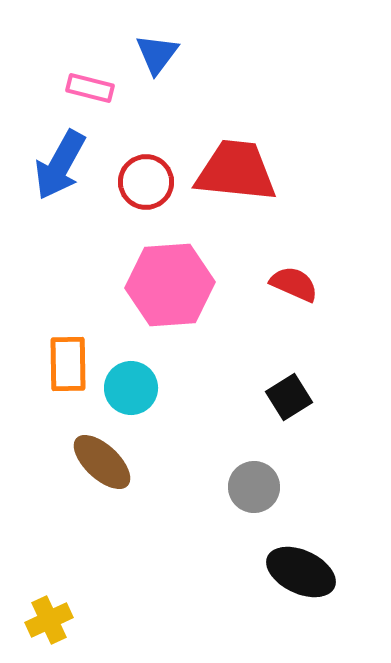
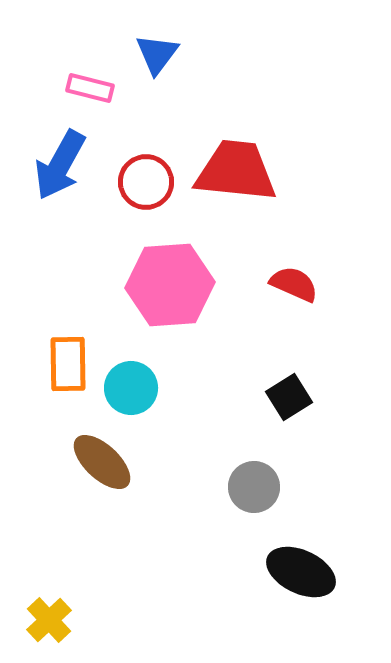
yellow cross: rotated 18 degrees counterclockwise
